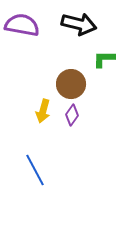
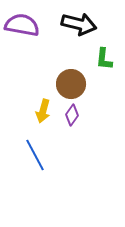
green L-shape: rotated 85 degrees counterclockwise
blue line: moved 15 px up
